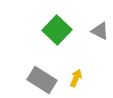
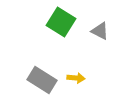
green square: moved 4 px right, 8 px up; rotated 12 degrees counterclockwise
yellow arrow: rotated 72 degrees clockwise
